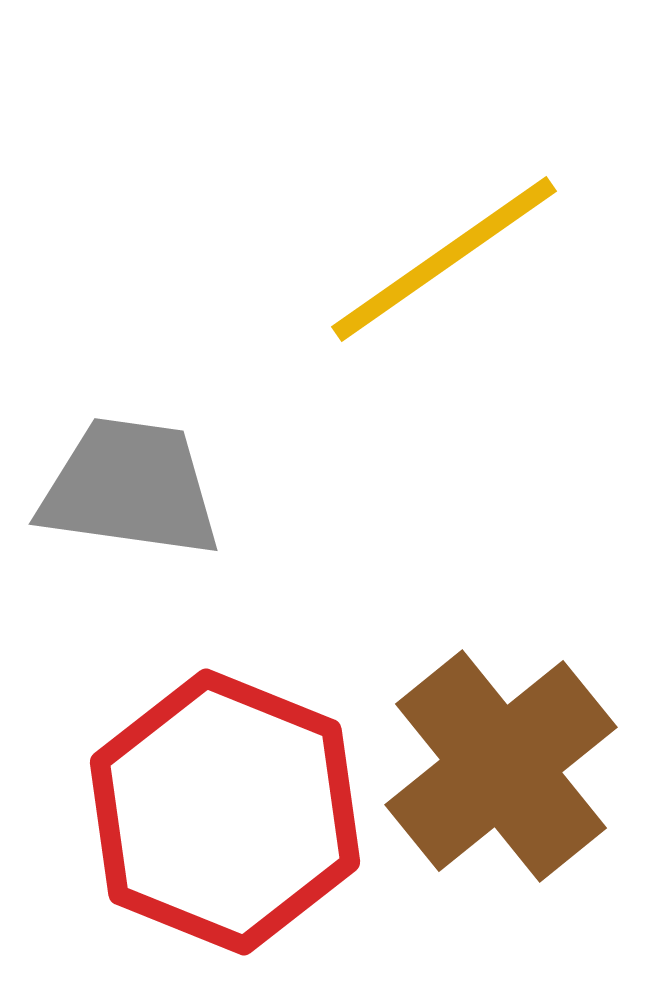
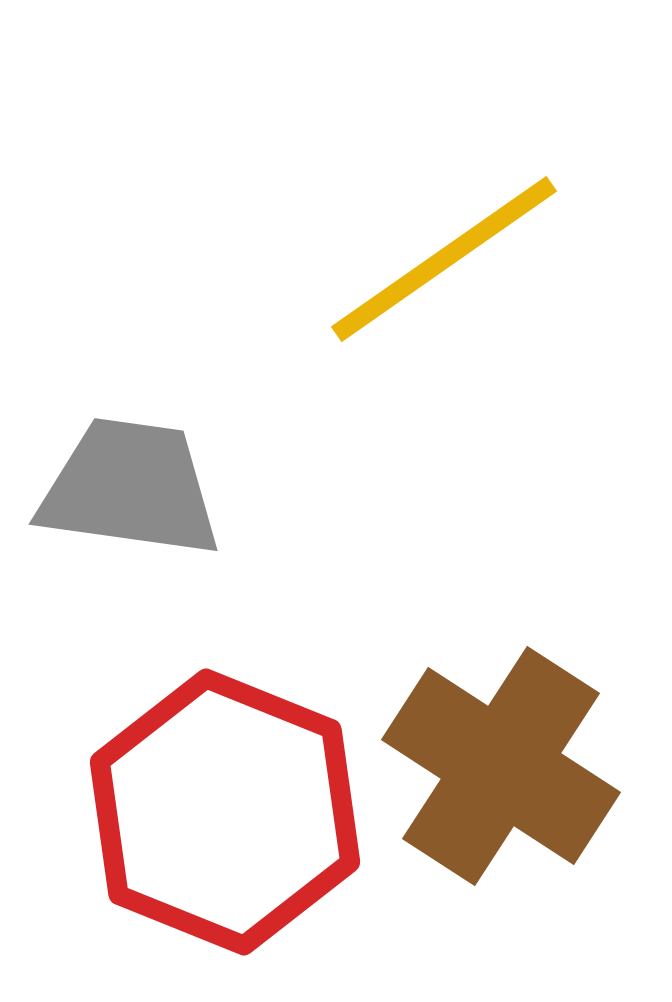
brown cross: rotated 18 degrees counterclockwise
